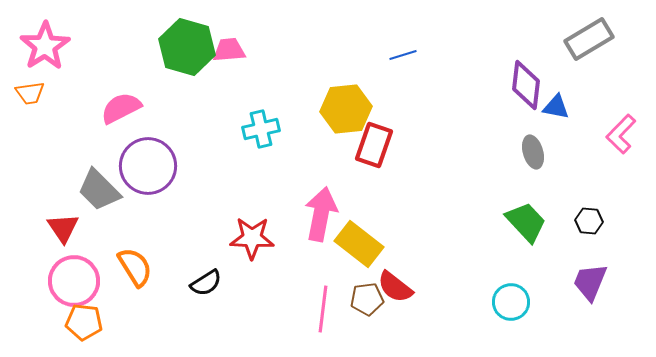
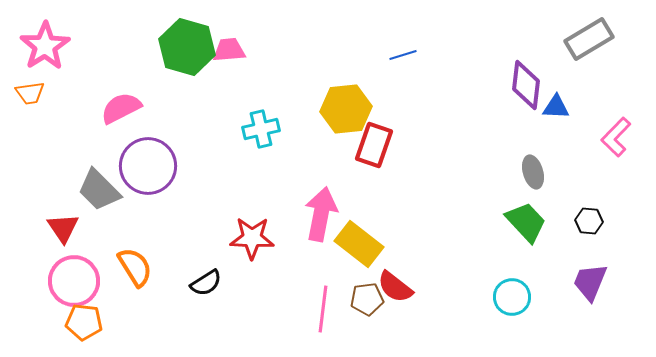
blue triangle: rotated 8 degrees counterclockwise
pink L-shape: moved 5 px left, 3 px down
gray ellipse: moved 20 px down
cyan circle: moved 1 px right, 5 px up
